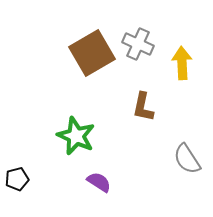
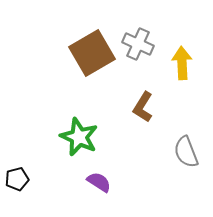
brown L-shape: rotated 20 degrees clockwise
green star: moved 3 px right, 1 px down
gray semicircle: moved 1 px left, 7 px up; rotated 12 degrees clockwise
